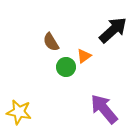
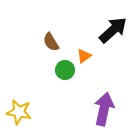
green circle: moved 1 px left, 3 px down
purple arrow: rotated 52 degrees clockwise
